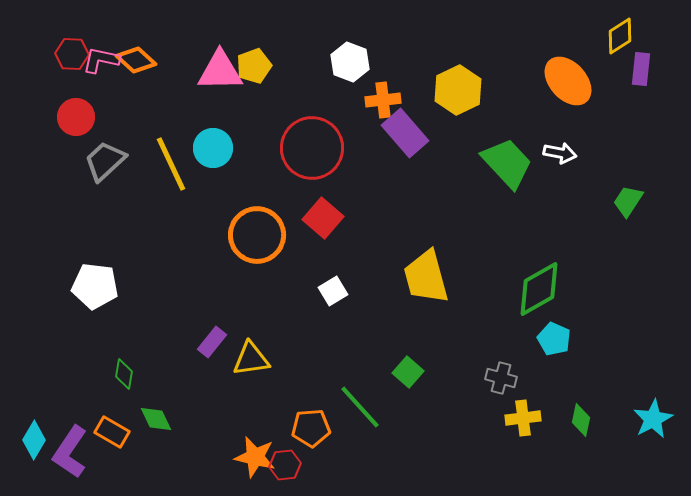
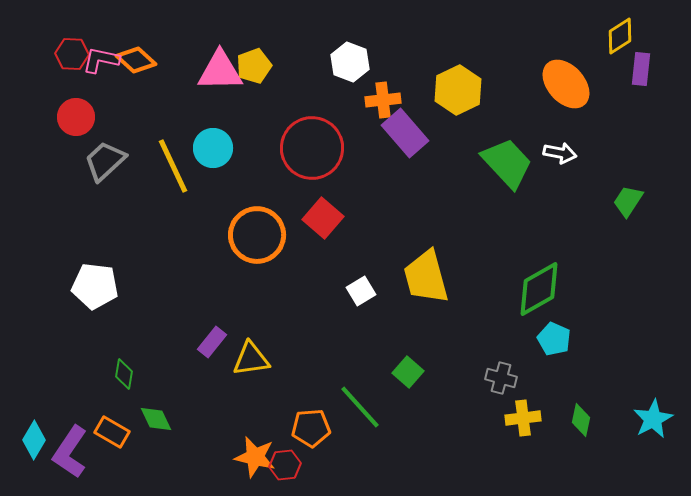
orange ellipse at (568, 81): moved 2 px left, 3 px down
yellow line at (171, 164): moved 2 px right, 2 px down
white square at (333, 291): moved 28 px right
